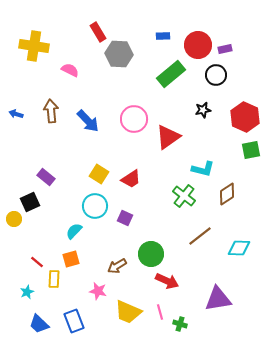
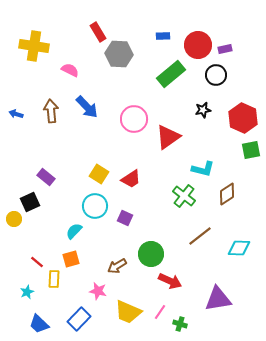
red hexagon at (245, 117): moved 2 px left, 1 px down
blue arrow at (88, 121): moved 1 px left, 14 px up
red arrow at (167, 281): moved 3 px right
pink line at (160, 312): rotated 49 degrees clockwise
blue rectangle at (74, 321): moved 5 px right, 2 px up; rotated 65 degrees clockwise
